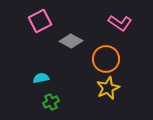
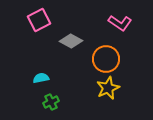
pink square: moved 1 px left, 1 px up
